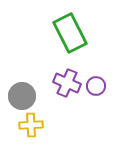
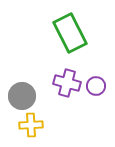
purple cross: rotated 8 degrees counterclockwise
